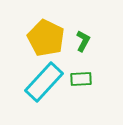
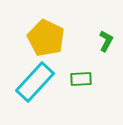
green L-shape: moved 23 px right
cyan rectangle: moved 9 px left
